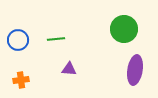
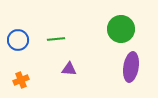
green circle: moved 3 px left
purple ellipse: moved 4 px left, 3 px up
orange cross: rotated 14 degrees counterclockwise
